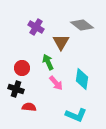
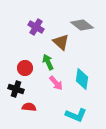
brown triangle: rotated 18 degrees counterclockwise
red circle: moved 3 px right
